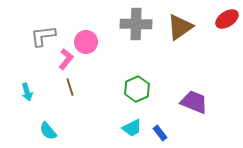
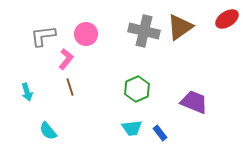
gray cross: moved 8 px right, 7 px down; rotated 12 degrees clockwise
pink circle: moved 8 px up
cyan trapezoid: rotated 20 degrees clockwise
